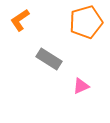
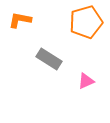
orange L-shape: rotated 45 degrees clockwise
pink triangle: moved 5 px right, 5 px up
